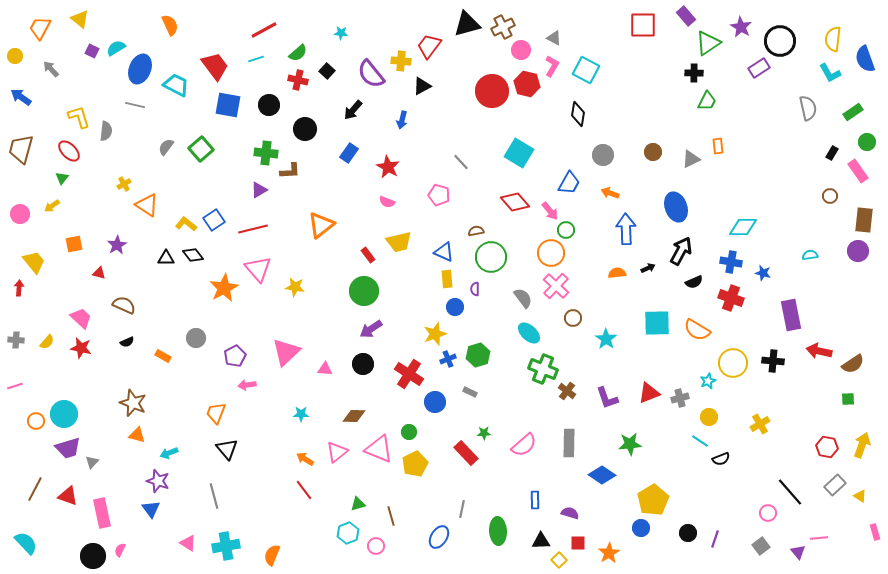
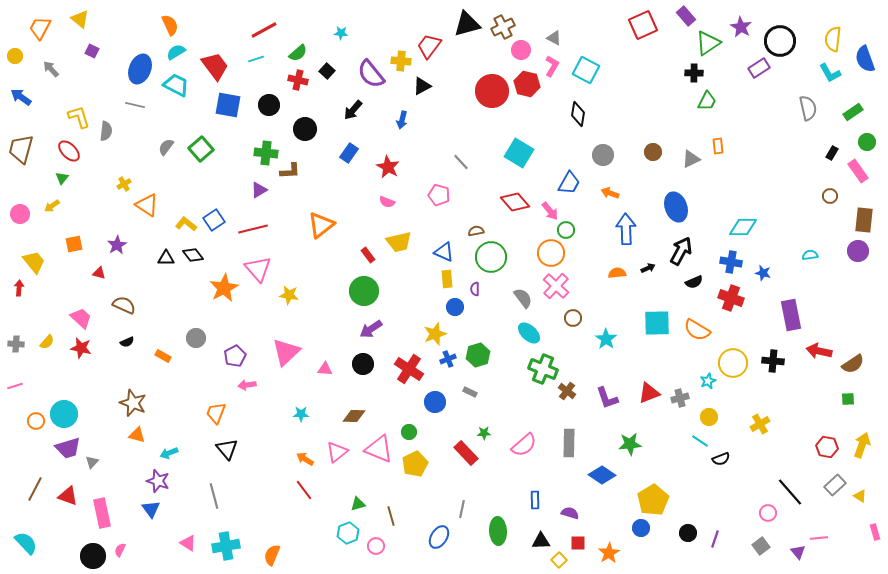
red square at (643, 25): rotated 24 degrees counterclockwise
cyan semicircle at (116, 48): moved 60 px right, 4 px down
yellow star at (295, 287): moved 6 px left, 8 px down
gray cross at (16, 340): moved 4 px down
red cross at (409, 374): moved 5 px up
